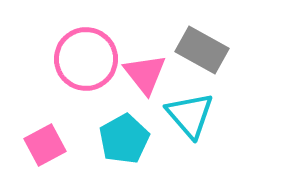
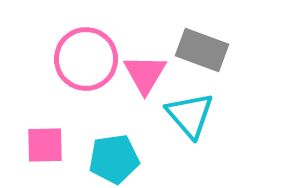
gray rectangle: rotated 9 degrees counterclockwise
pink triangle: rotated 9 degrees clockwise
cyan pentagon: moved 10 px left, 20 px down; rotated 21 degrees clockwise
pink square: rotated 27 degrees clockwise
